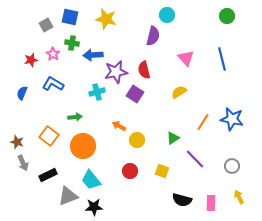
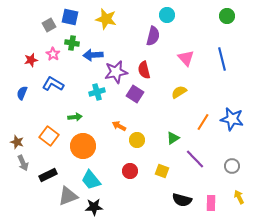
gray square: moved 3 px right
